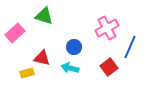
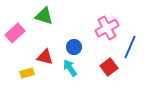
red triangle: moved 3 px right, 1 px up
cyan arrow: rotated 42 degrees clockwise
